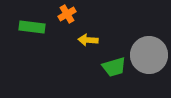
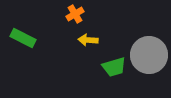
orange cross: moved 8 px right
green rectangle: moved 9 px left, 11 px down; rotated 20 degrees clockwise
